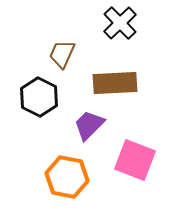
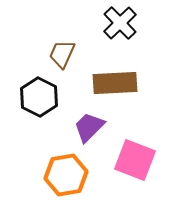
purple trapezoid: moved 2 px down
orange hexagon: moved 1 px left, 2 px up; rotated 21 degrees counterclockwise
